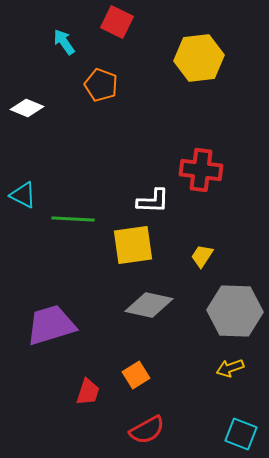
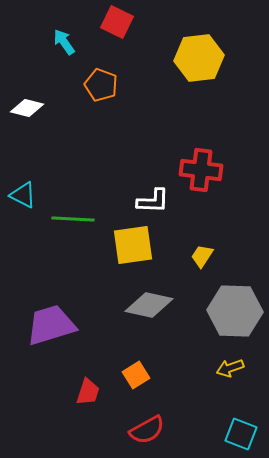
white diamond: rotated 8 degrees counterclockwise
